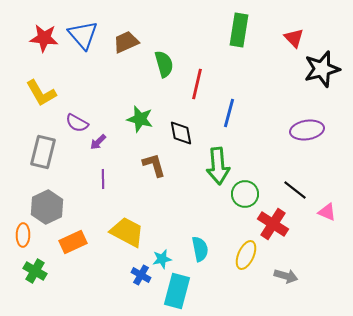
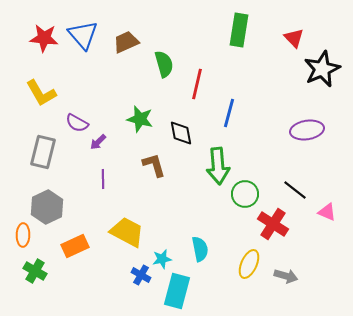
black star: rotated 9 degrees counterclockwise
orange rectangle: moved 2 px right, 4 px down
yellow ellipse: moved 3 px right, 9 px down
